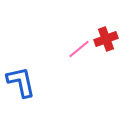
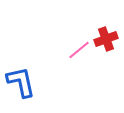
pink line: moved 1 px down
